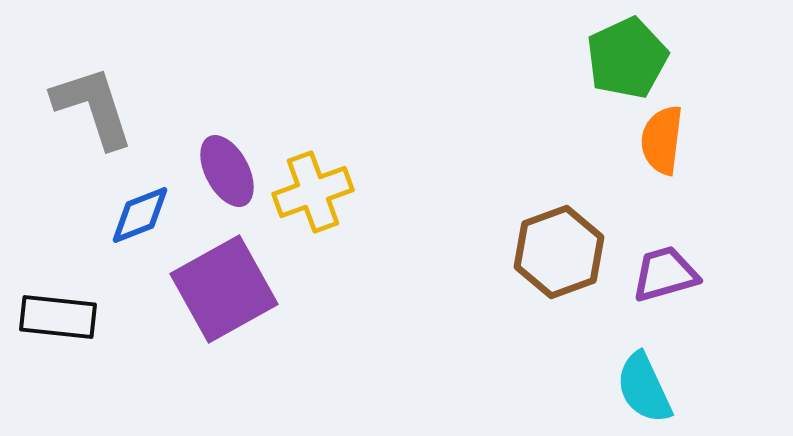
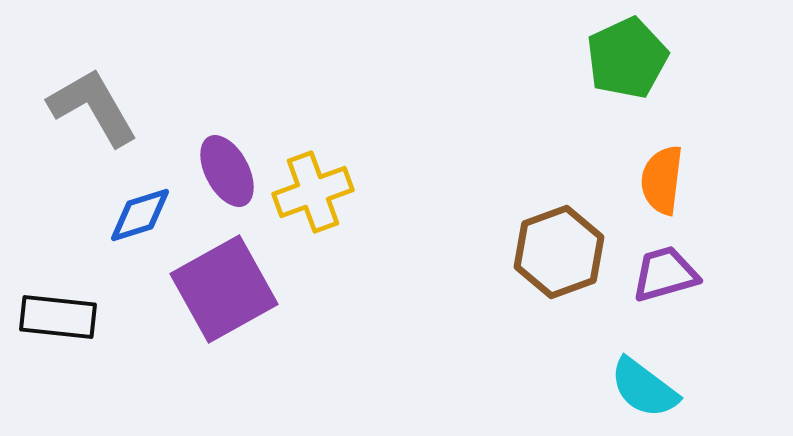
gray L-shape: rotated 12 degrees counterclockwise
orange semicircle: moved 40 px down
blue diamond: rotated 4 degrees clockwise
cyan semicircle: rotated 28 degrees counterclockwise
